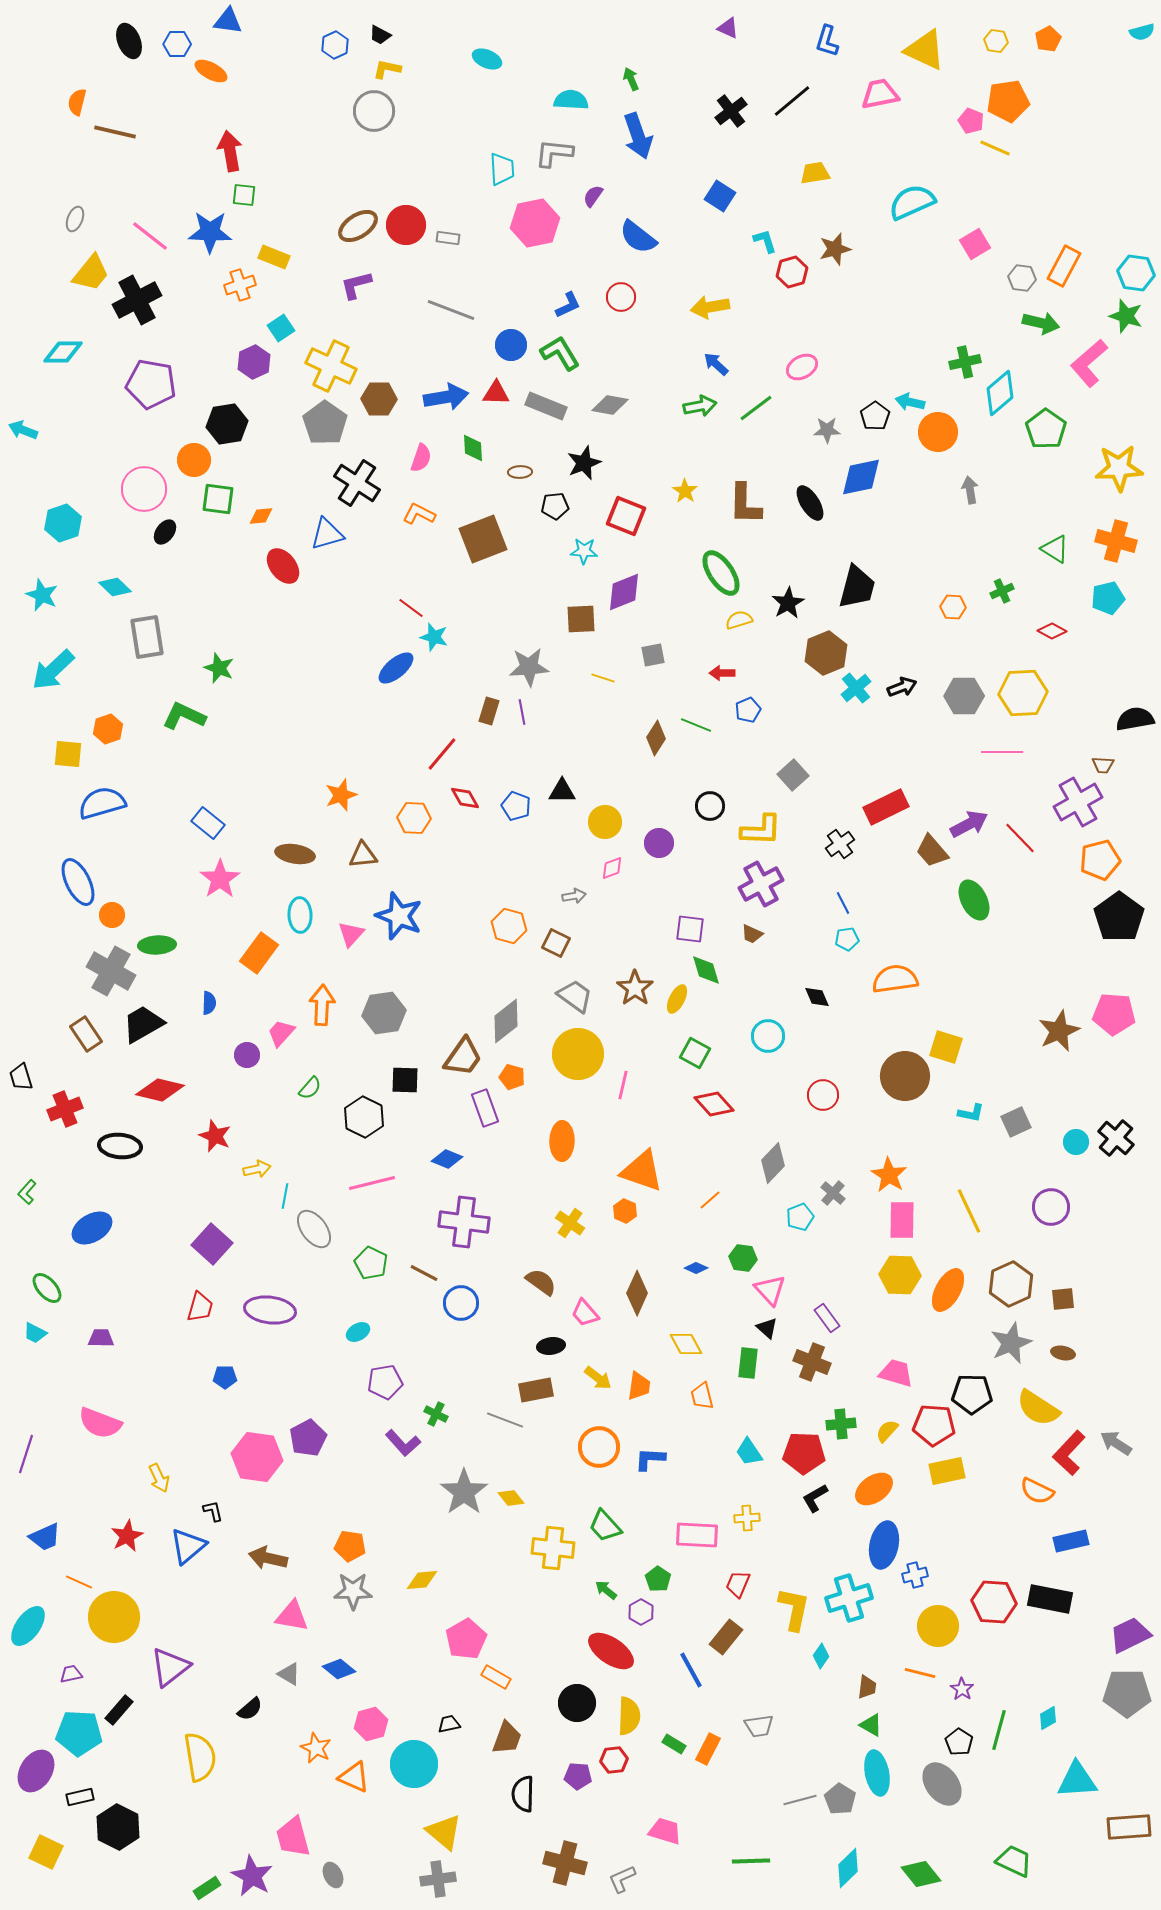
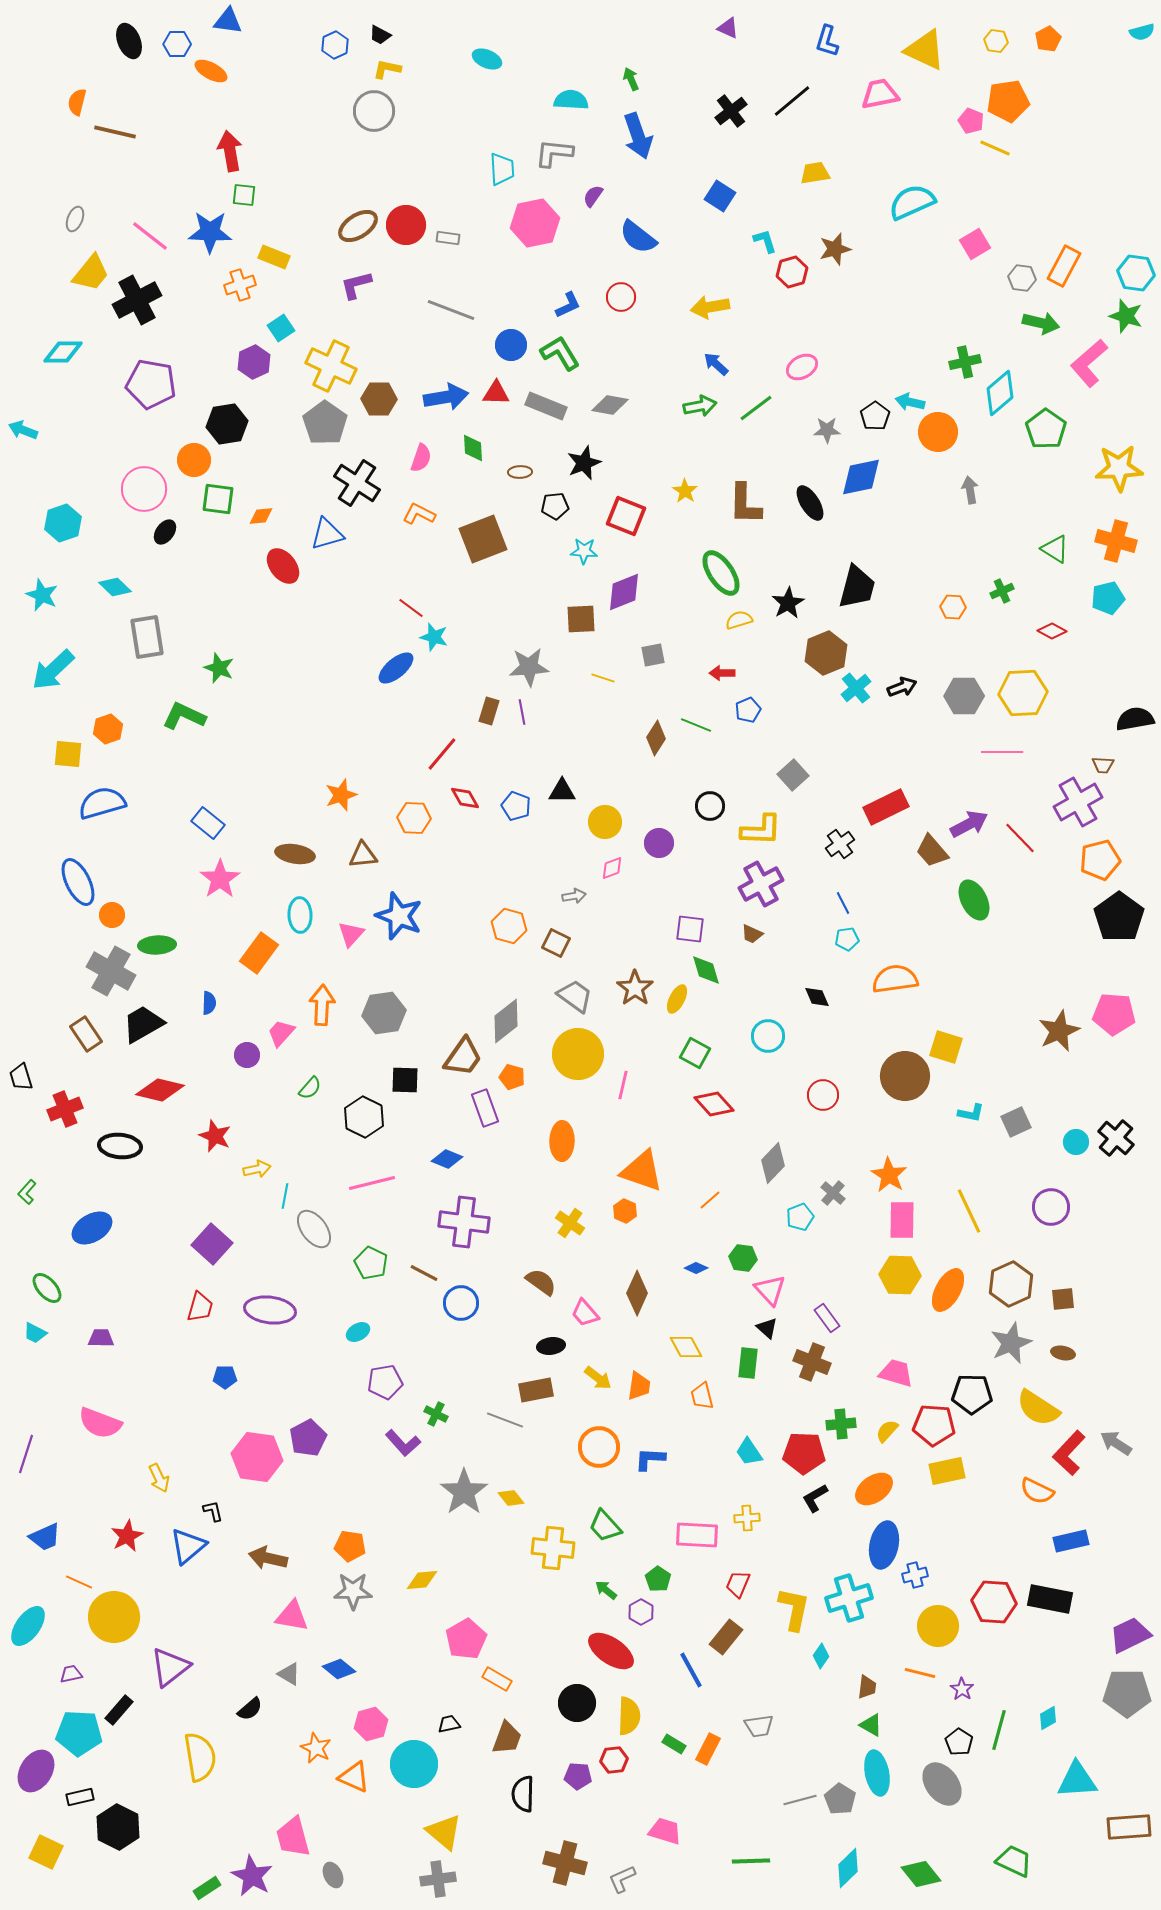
yellow diamond at (686, 1344): moved 3 px down
orange rectangle at (496, 1677): moved 1 px right, 2 px down
